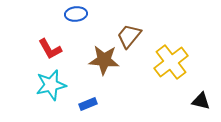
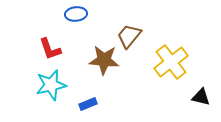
red L-shape: rotated 10 degrees clockwise
black triangle: moved 4 px up
